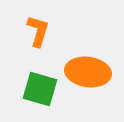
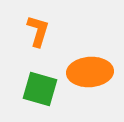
orange ellipse: moved 2 px right; rotated 12 degrees counterclockwise
